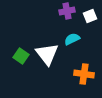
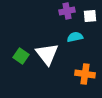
white square: rotated 16 degrees clockwise
cyan semicircle: moved 3 px right, 2 px up; rotated 14 degrees clockwise
orange cross: moved 1 px right
